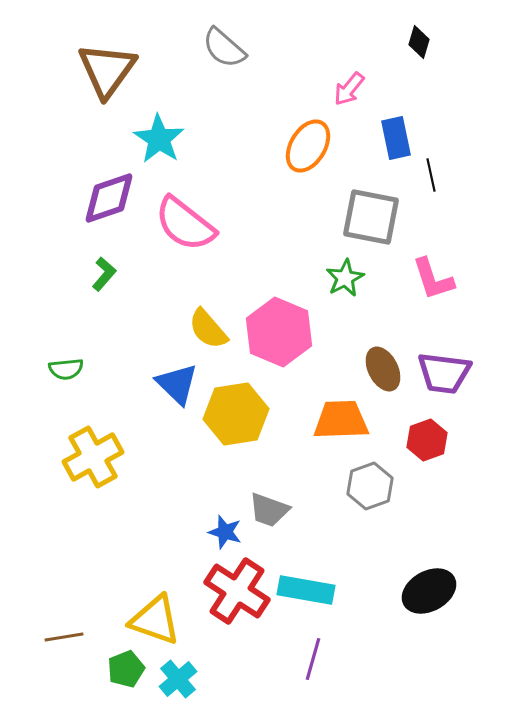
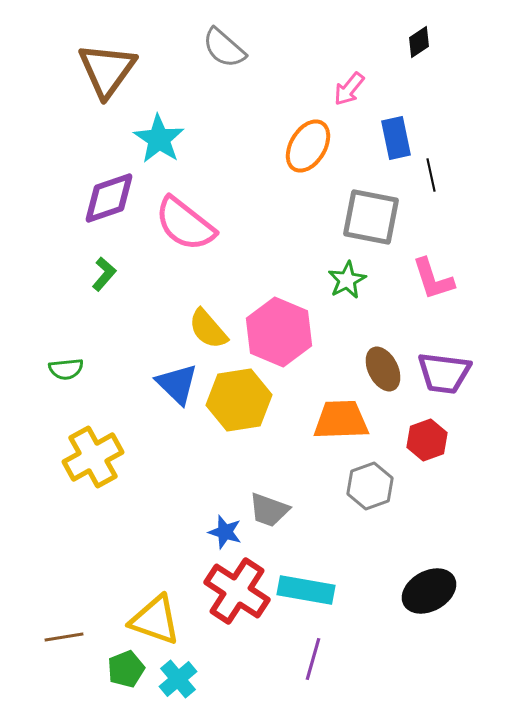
black diamond: rotated 40 degrees clockwise
green star: moved 2 px right, 2 px down
yellow hexagon: moved 3 px right, 14 px up
